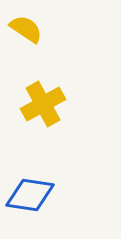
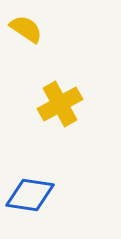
yellow cross: moved 17 px right
